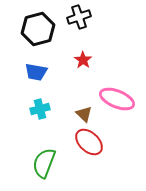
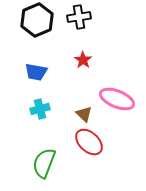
black cross: rotated 10 degrees clockwise
black hexagon: moved 1 px left, 9 px up; rotated 8 degrees counterclockwise
